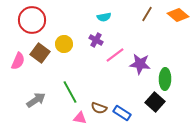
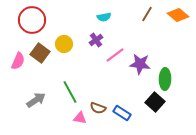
purple cross: rotated 24 degrees clockwise
brown semicircle: moved 1 px left
